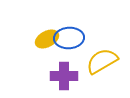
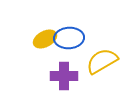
yellow ellipse: moved 2 px left
